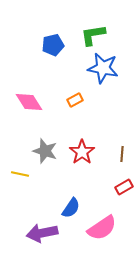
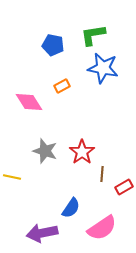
blue pentagon: rotated 25 degrees clockwise
orange rectangle: moved 13 px left, 14 px up
brown line: moved 20 px left, 20 px down
yellow line: moved 8 px left, 3 px down
